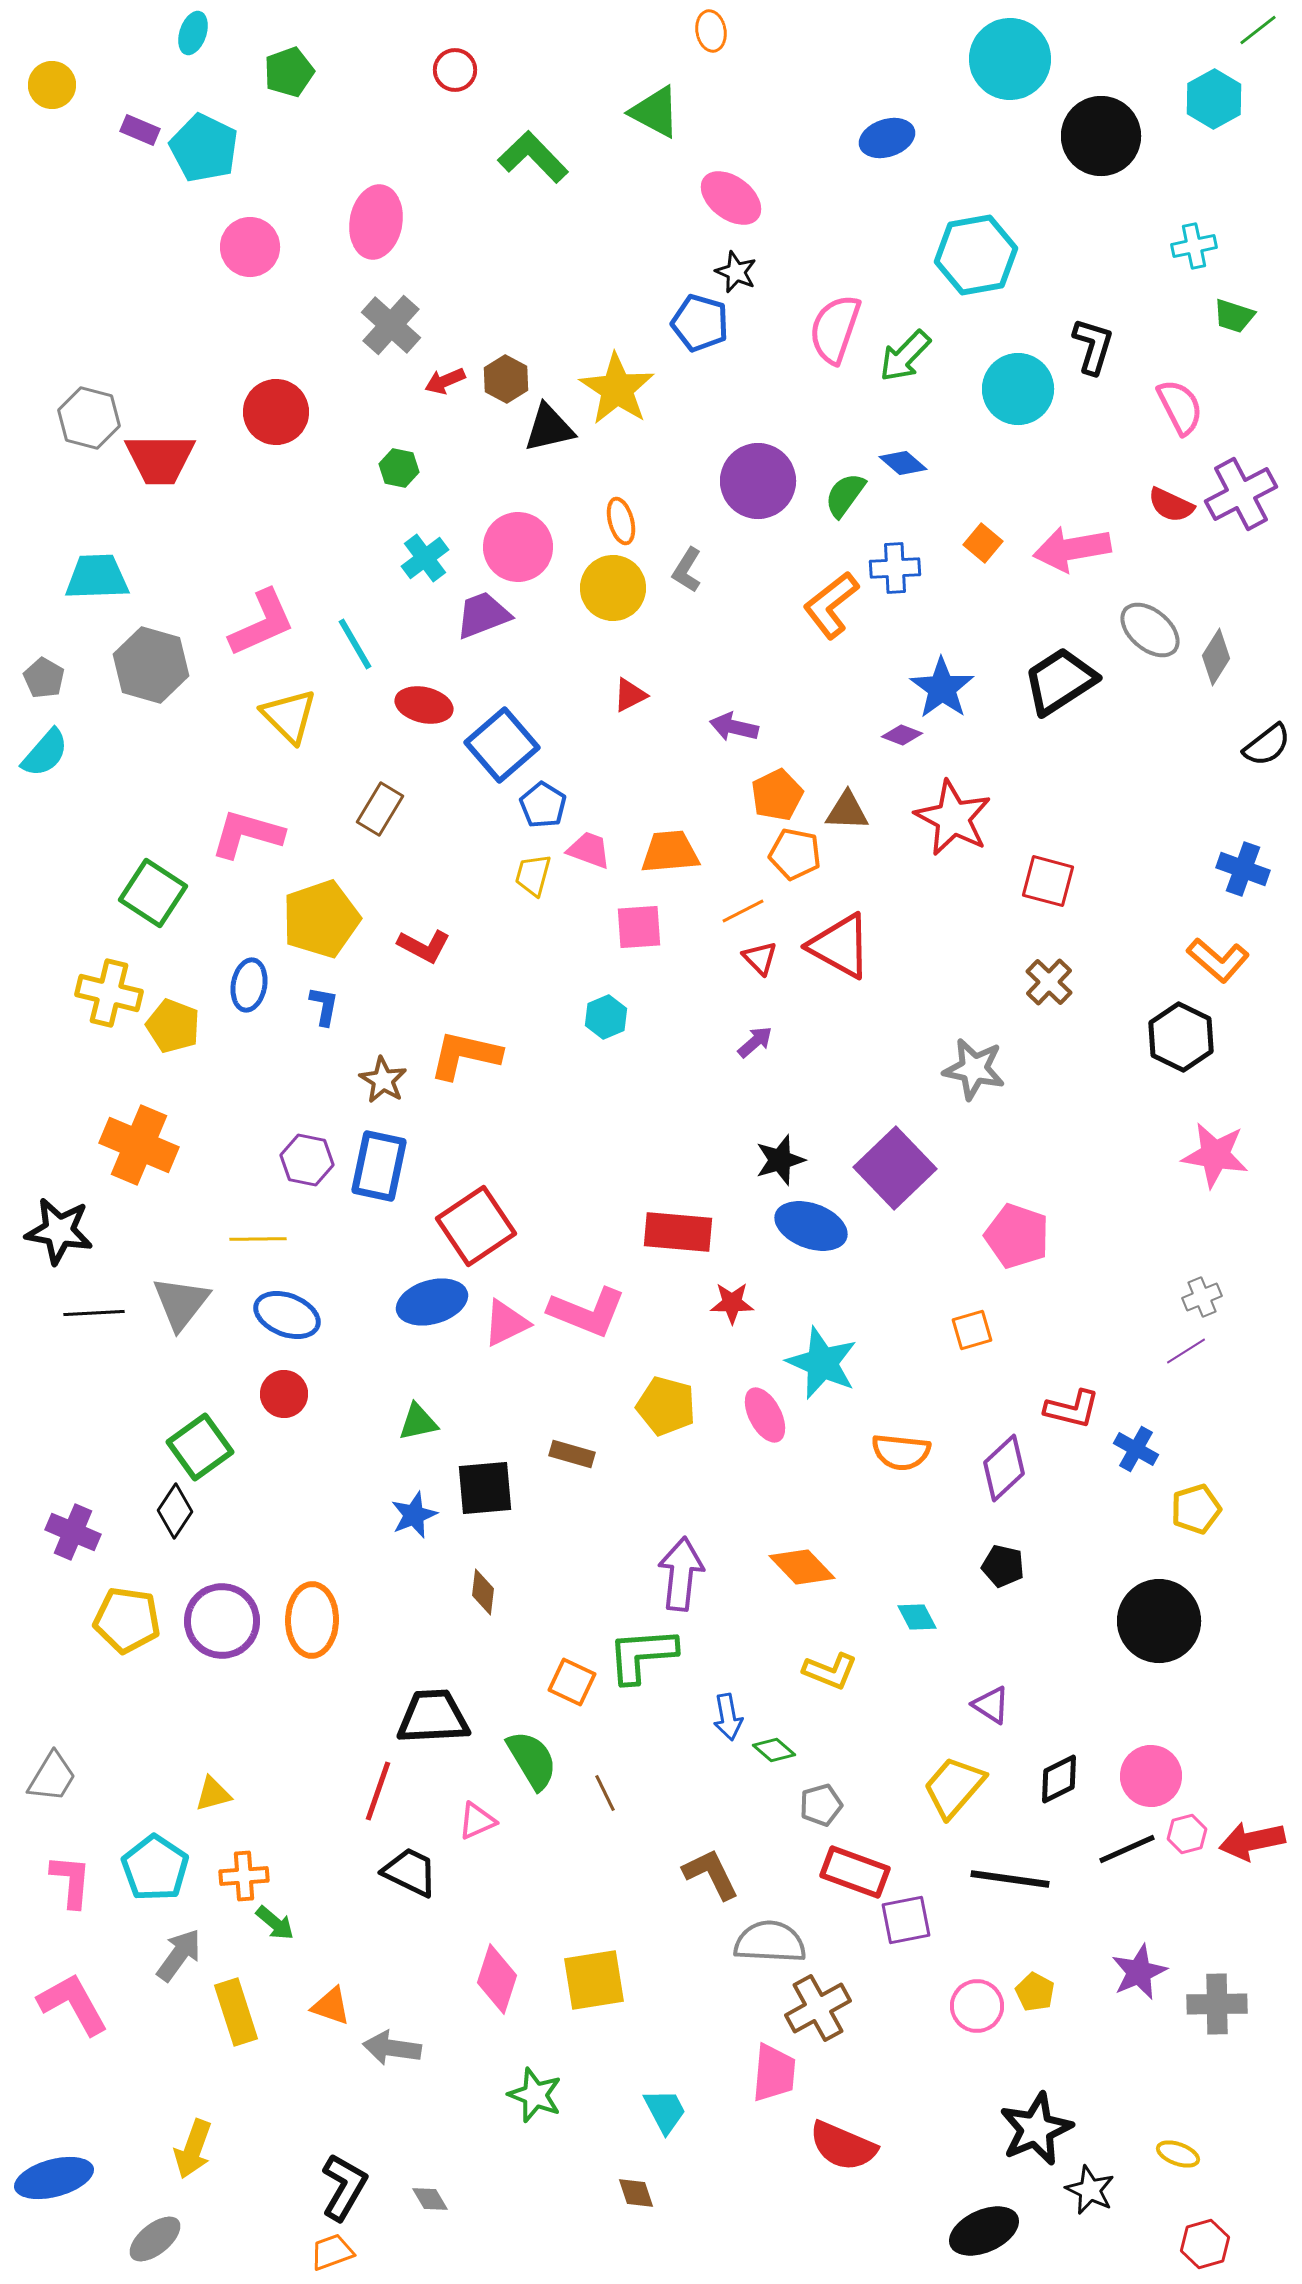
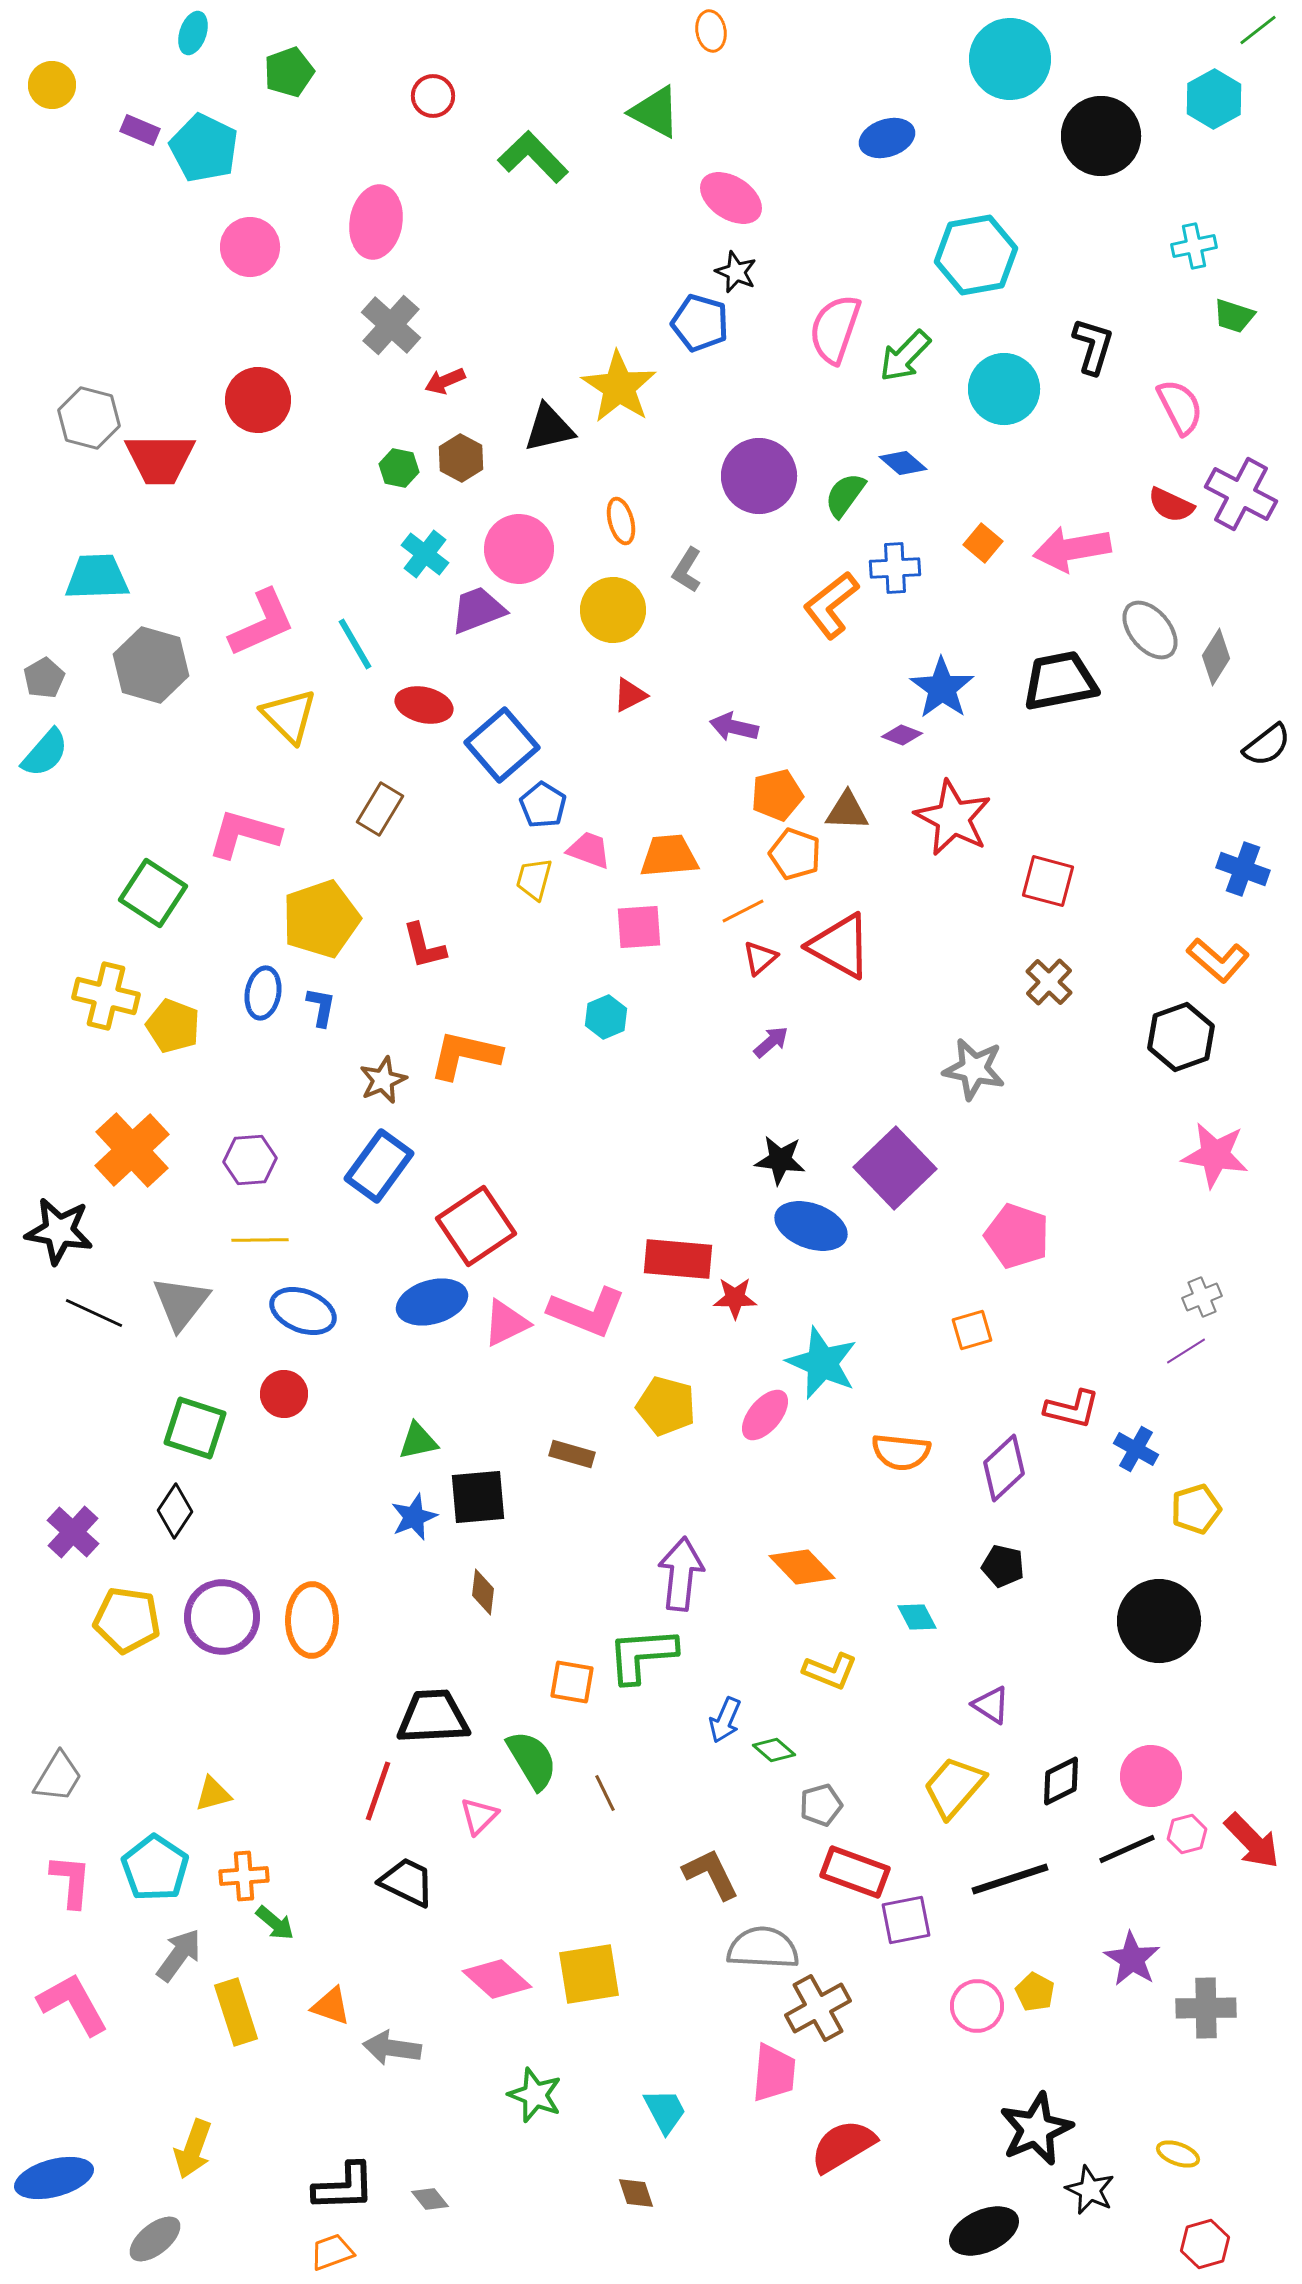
red circle at (455, 70): moved 22 px left, 26 px down
pink ellipse at (731, 198): rotated 4 degrees counterclockwise
brown hexagon at (506, 379): moved 45 px left, 79 px down
yellow star at (617, 389): moved 2 px right, 2 px up
cyan circle at (1018, 389): moved 14 px left
red circle at (276, 412): moved 18 px left, 12 px up
purple circle at (758, 481): moved 1 px right, 5 px up
purple cross at (1241, 494): rotated 34 degrees counterclockwise
pink circle at (518, 547): moved 1 px right, 2 px down
cyan cross at (425, 558): moved 4 px up; rotated 15 degrees counterclockwise
yellow circle at (613, 588): moved 22 px down
purple trapezoid at (483, 615): moved 5 px left, 5 px up
gray ellipse at (1150, 630): rotated 10 degrees clockwise
gray pentagon at (44, 678): rotated 12 degrees clockwise
black trapezoid at (1060, 681): rotated 22 degrees clockwise
orange pentagon at (777, 795): rotated 12 degrees clockwise
pink L-shape at (247, 834): moved 3 px left
orange trapezoid at (670, 852): moved 1 px left, 4 px down
orange pentagon at (795, 854): rotated 9 degrees clockwise
yellow trapezoid at (533, 875): moved 1 px right, 4 px down
red L-shape at (424, 946): rotated 48 degrees clockwise
red triangle at (760, 958): rotated 33 degrees clockwise
blue ellipse at (249, 985): moved 14 px right, 8 px down
yellow cross at (109, 993): moved 3 px left, 3 px down
blue L-shape at (324, 1006): moved 3 px left, 1 px down
black hexagon at (1181, 1037): rotated 14 degrees clockwise
purple arrow at (755, 1042): moved 16 px right
brown star at (383, 1080): rotated 18 degrees clockwise
orange cross at (139, 1145): moved 7 px left, 5 px down; rotated 24 degrees clockwise
purple hexagon at (307, 1160): moved 57 px left; rotated 15 degrees counterclockwise
black star at (780, 1160): rotated 24 degrees clockwise
blue rectangle at (379, 1166): rotated 24 degrees clockwise
red rectangle at (678, 1232): moved 27 px down
yellow line at (258, 1239): moved 2 px right, 1 px down
red star at (732, 1303): moved 3 px right, 5 px up
black line at (94, 1313): rotated 28 degrees clockwise
blue ellipse at (287, 1315): moved 16 px right, 4 px up
pink ellipse at (765, 1415): rotated 68 degrees clockwise
green triangle at (418, 1422): moved 19 px down
green square at (200, 1447): moved 5 px left, 19 px up; rotated 36 degrees counterclockwise
black square at (485, 1488): moved 7 px left, 9 px down
blue star at (414, 1515): moved 2 px down
purple cross at (73, 1532): rotated 20 degrees clockwise
purple circle at (222, 1621): moved 4 px up
orange square at (572, 1682): rotated 15 degrees counterclockwise
blue arrow at (728, 1717): moved 3 px left, 3 px down; rotated 33 degrees clockwise
gray trapezoid at (52, 1777): moved 6 px right
black diamond at (1059, 1779): moved 2 px right, 2 px down
pink triangle at (477, 1821): moved 2 px right, 5 px up; rotated 21 degrees counterclockwise
red arrow at (1252, 1841): rotated 122 degrees counterclockwise
black trapezoid at (410, 1872): moved 3 px left, 10 px down
black line at (1010, 1879): rotated 26 degrees counterclockwise
gray semicircle at (770, 1942): moved 7 px left, 6 px down
purple star at (1139, 1972): moved 7 px left, 13 px up; rotated 16 degrees counterclockwise
pink diamond at (497, 1979): rotated 66 degrees counterclockwise
yellow square at (594, 1980): moved 5 px left, 6 px up
gray cross at (1217, 2004): moved 11 px left, 4 px down
red semicircle at (843, 2146): rotated 126 degrees clockwise
black L-shape at (344, 2187): rotated 58 degrees clockwise
gray diamond at (430, 2199): rotated 9 degrees counterclockwise
